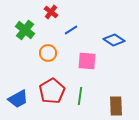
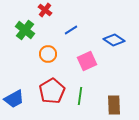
red cross: moved 6 px left, 2 px up
orange circle: moved 1 px down
pink square: rotated 30 degrees counterclockwise
blue trapezoid: moved 4 px left
brown rectangle: moved 2 px left, 1 px up
